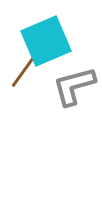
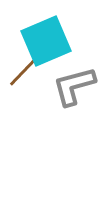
brown line: rotated 8 degrees clockwise
